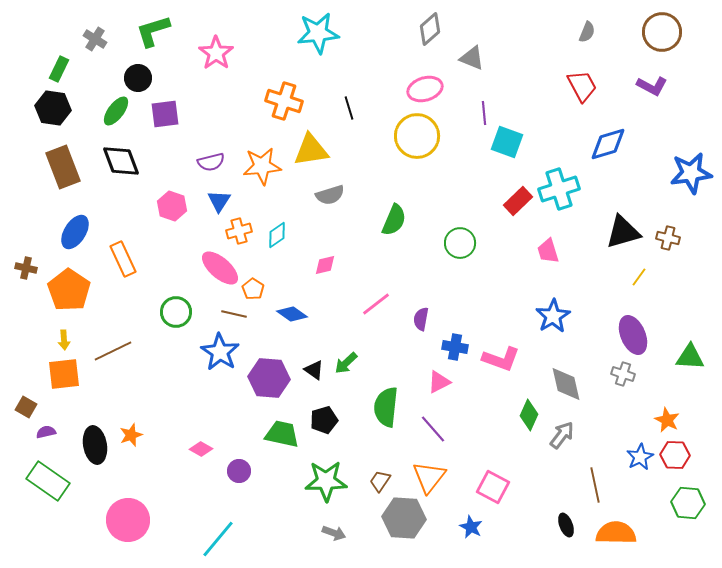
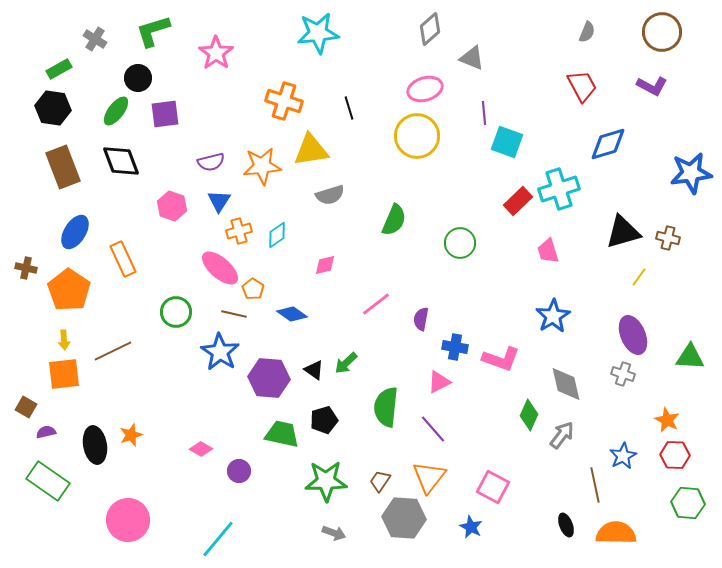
green rectangle at (59, 69): rotated 35 degrees clockwise
blue star at (640, 457): moved 17 px left, 1 px up
